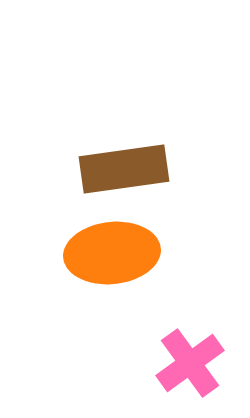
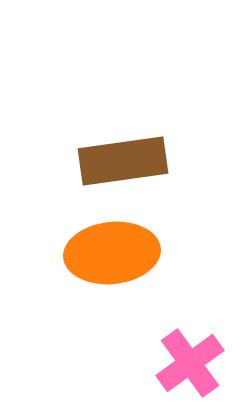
brown rectangle: moved 1 px left, 8 px up
